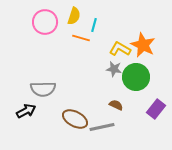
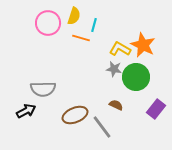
pink circle: moved 3 px right, 1 px down
brown ellipse: moved 4 px up; rotated 50 degrees counterclockwise
gray line: rotated 65 degrees clockwise
